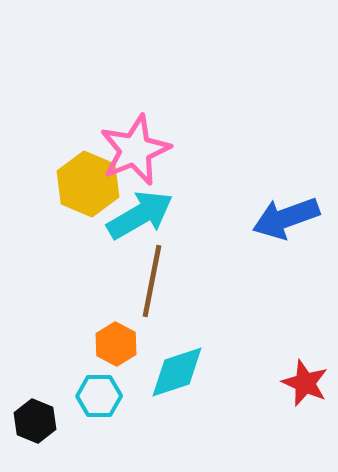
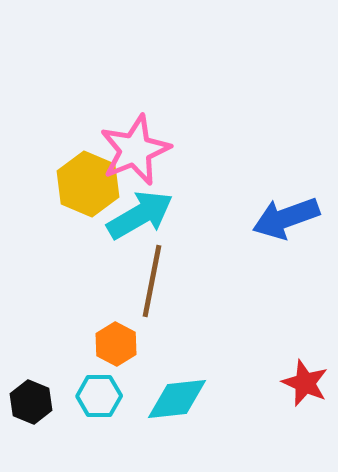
cyan diamond: moved 27 px down; rotated 12 degrees clockwise
black hexagon: moved 4 px left, 19 px up
